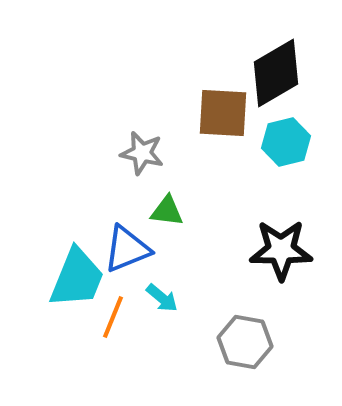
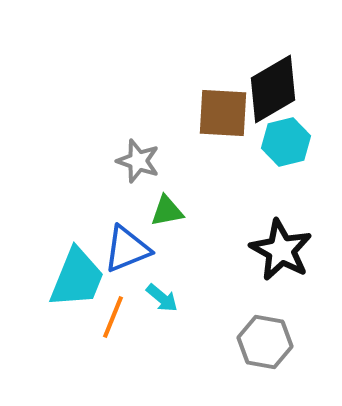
black diamond: moved 3 px left, 16 px down
gray star: moved 4 px left, 8 px down; rotated 6 degrees clockwise
green triangle: rotated 18 degrees counterclockwise
black star: rotated 28 degrees clockwise
gray hexagon: moved 20 px right
